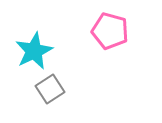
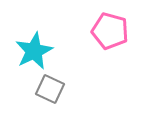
gray square: rotated 32 degrees counterclockwise
